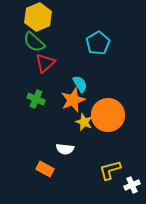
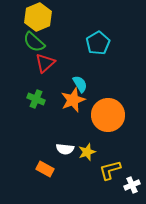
yellow star: moved 3 px right, 30 px down; rotated 30 degrees clockwise
